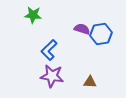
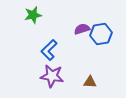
green star: rotated 18 degrees counterclockwise
purple semicircle: rotated 35 degrees counterclockwise
